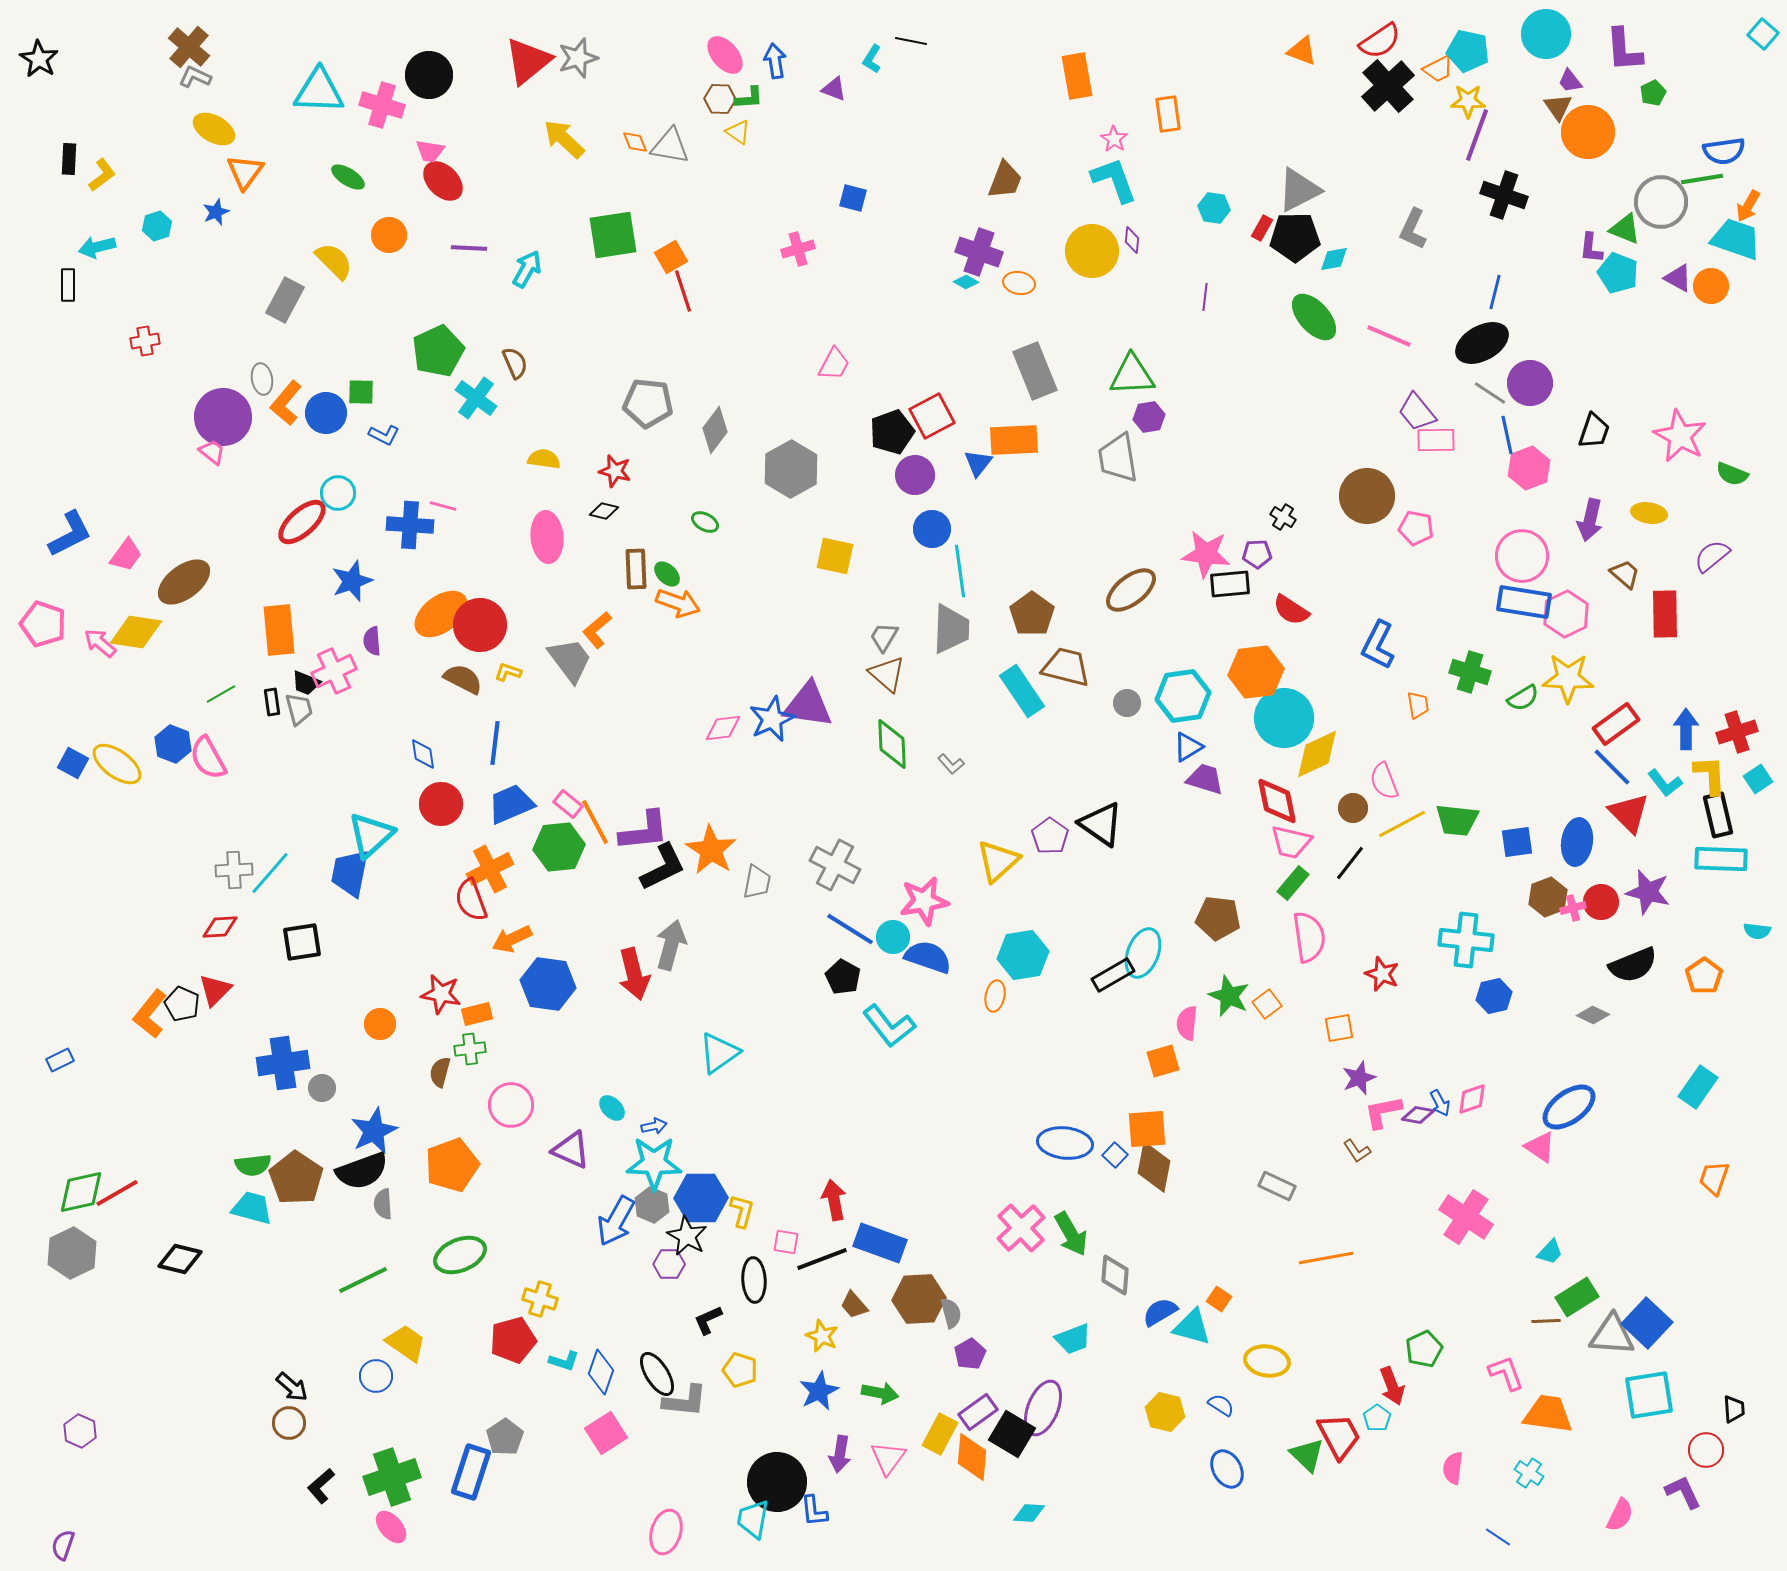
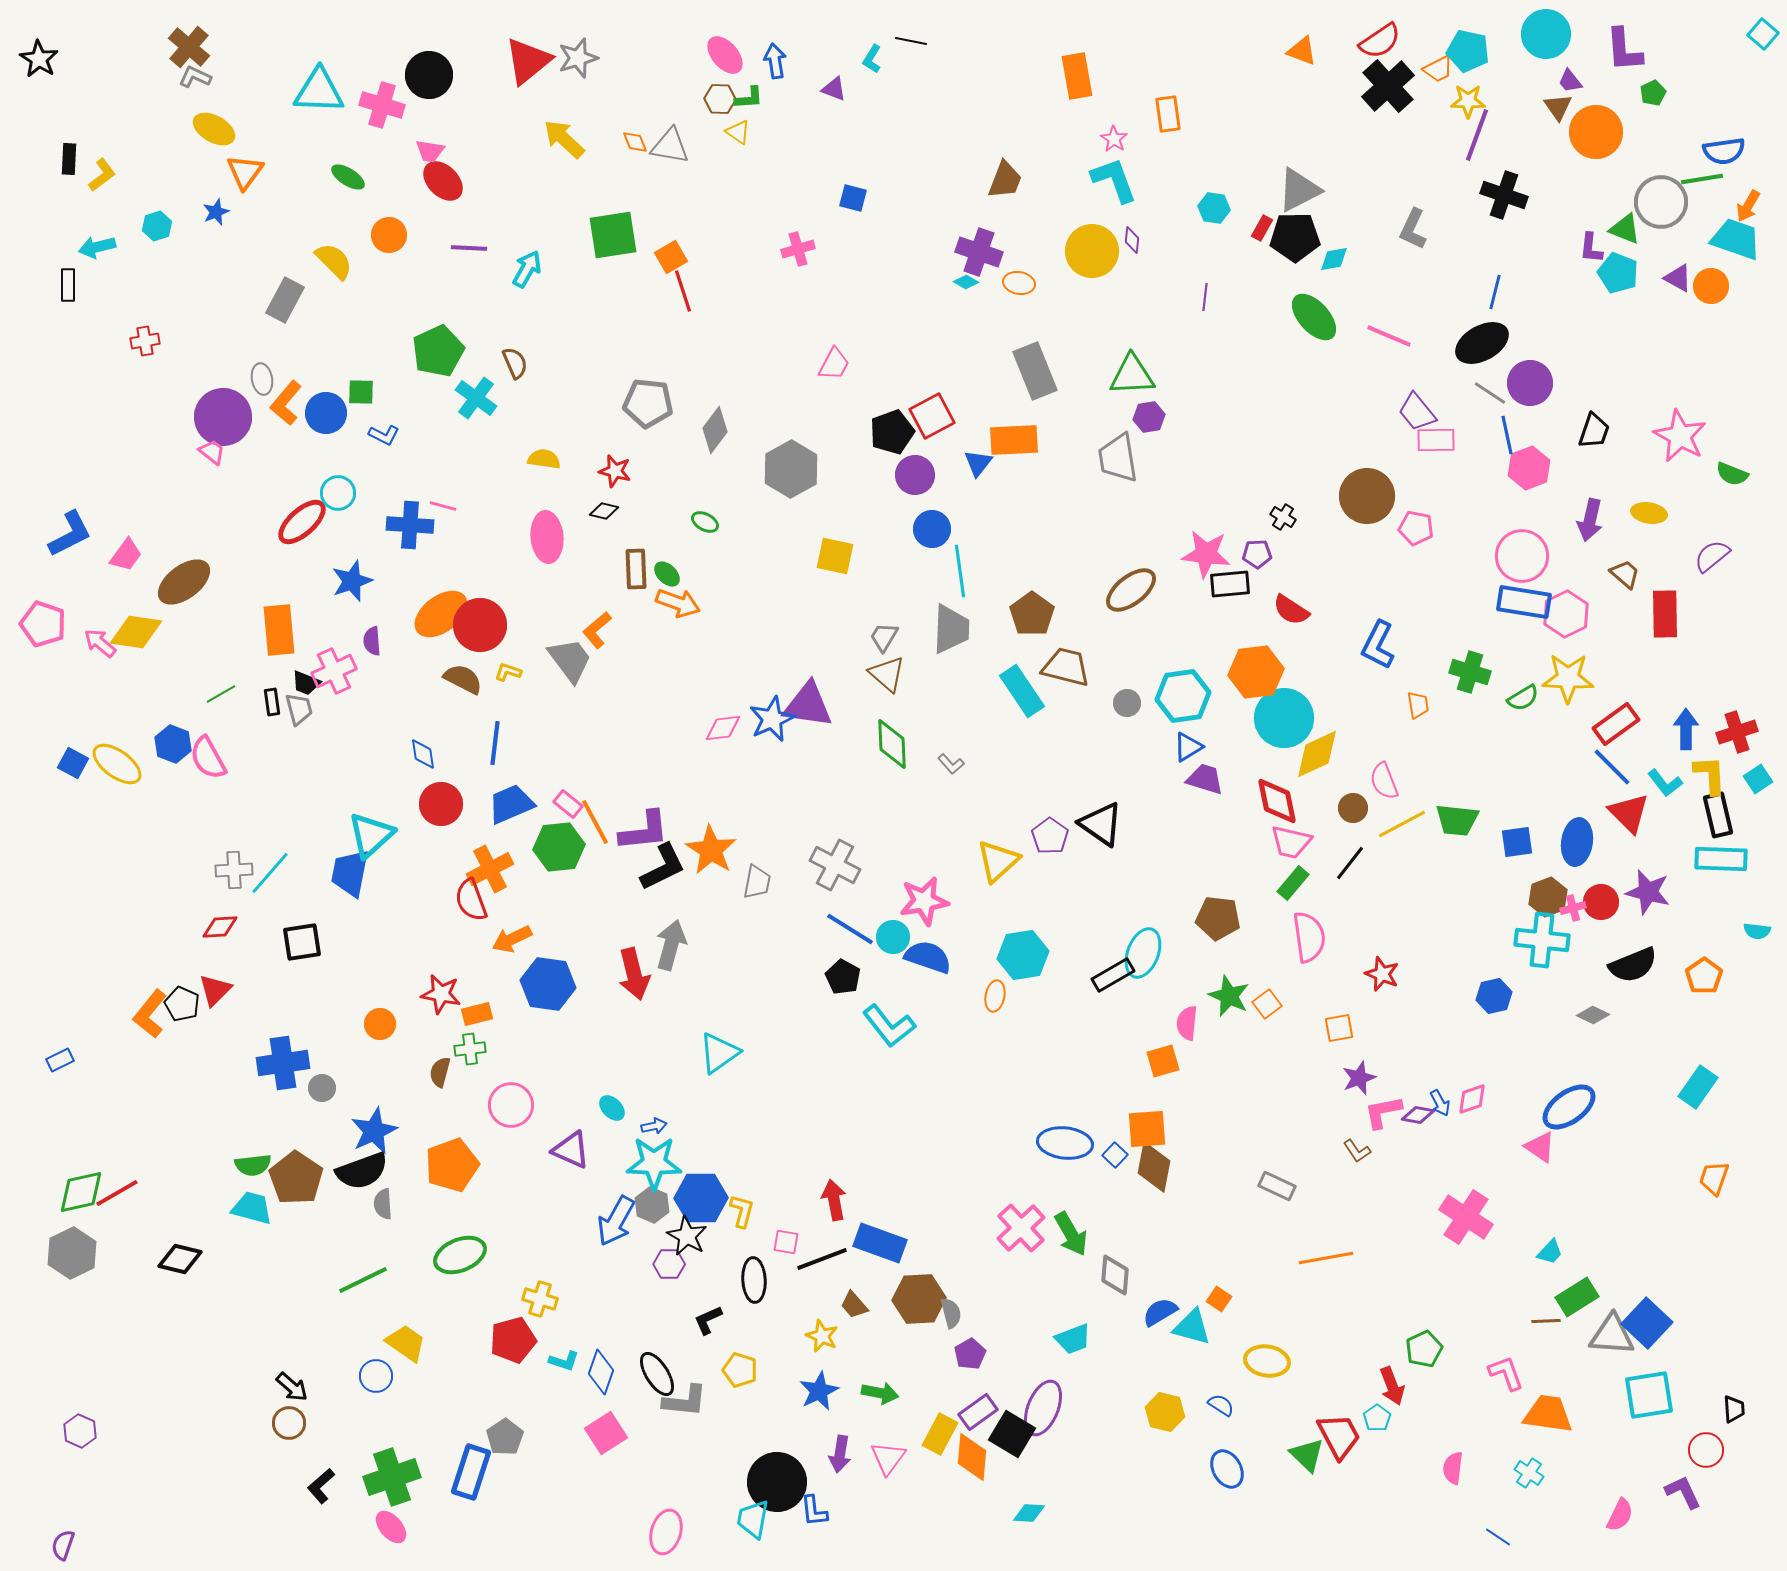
orange circle at (1588, 132): moved 8 px right
cyan cross at (1466, 940): moved 76 px right
